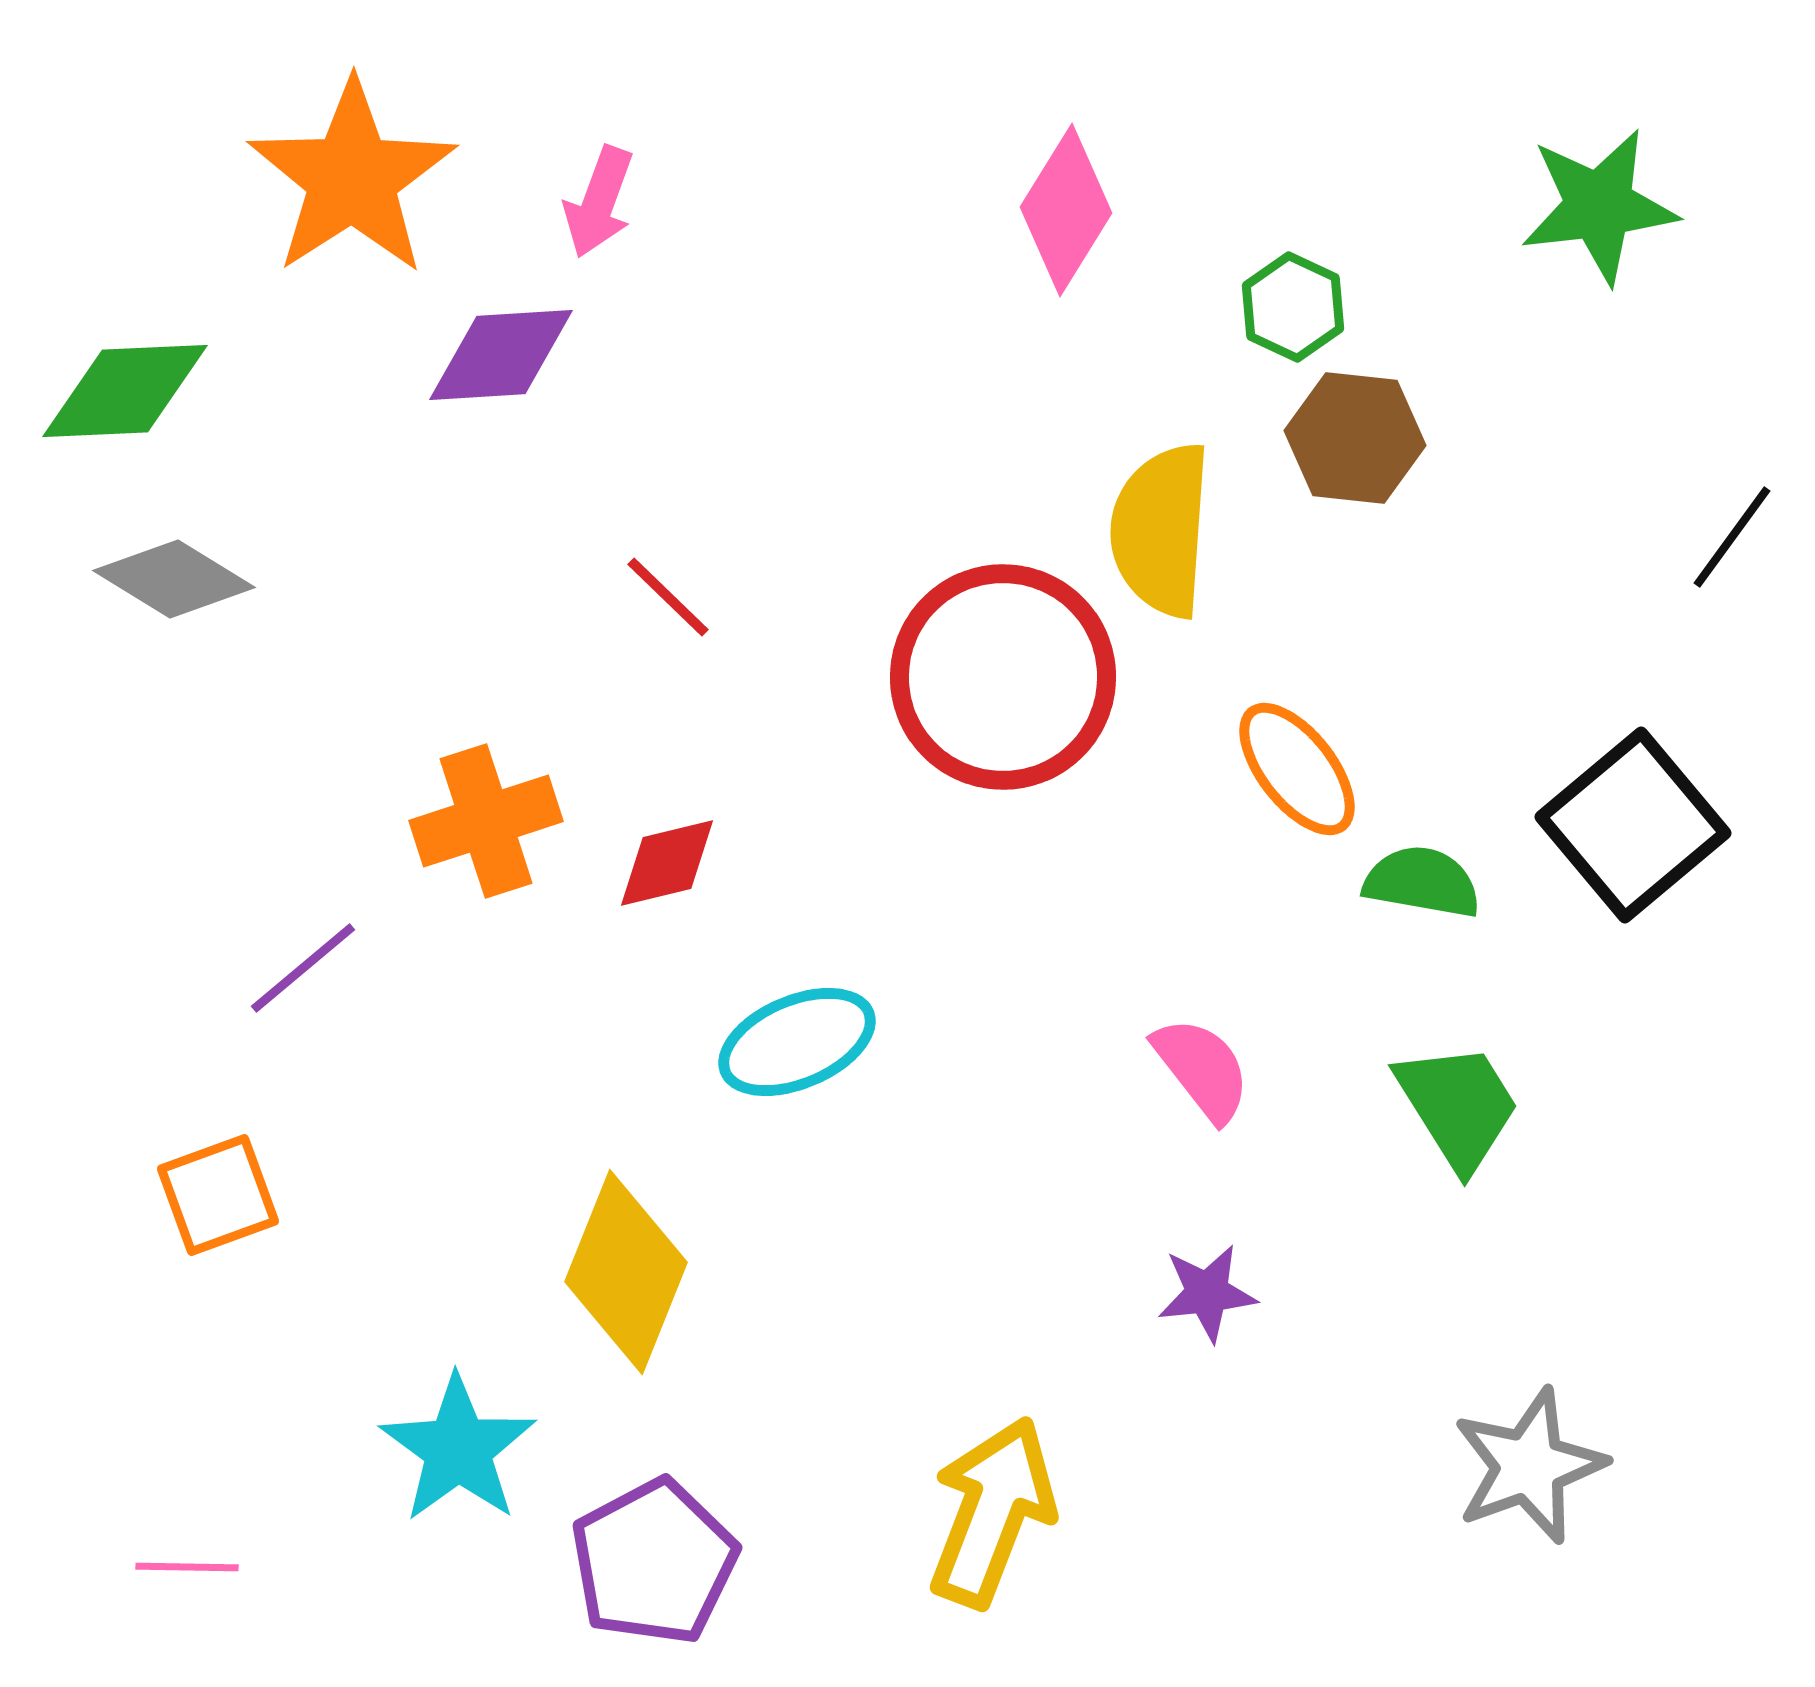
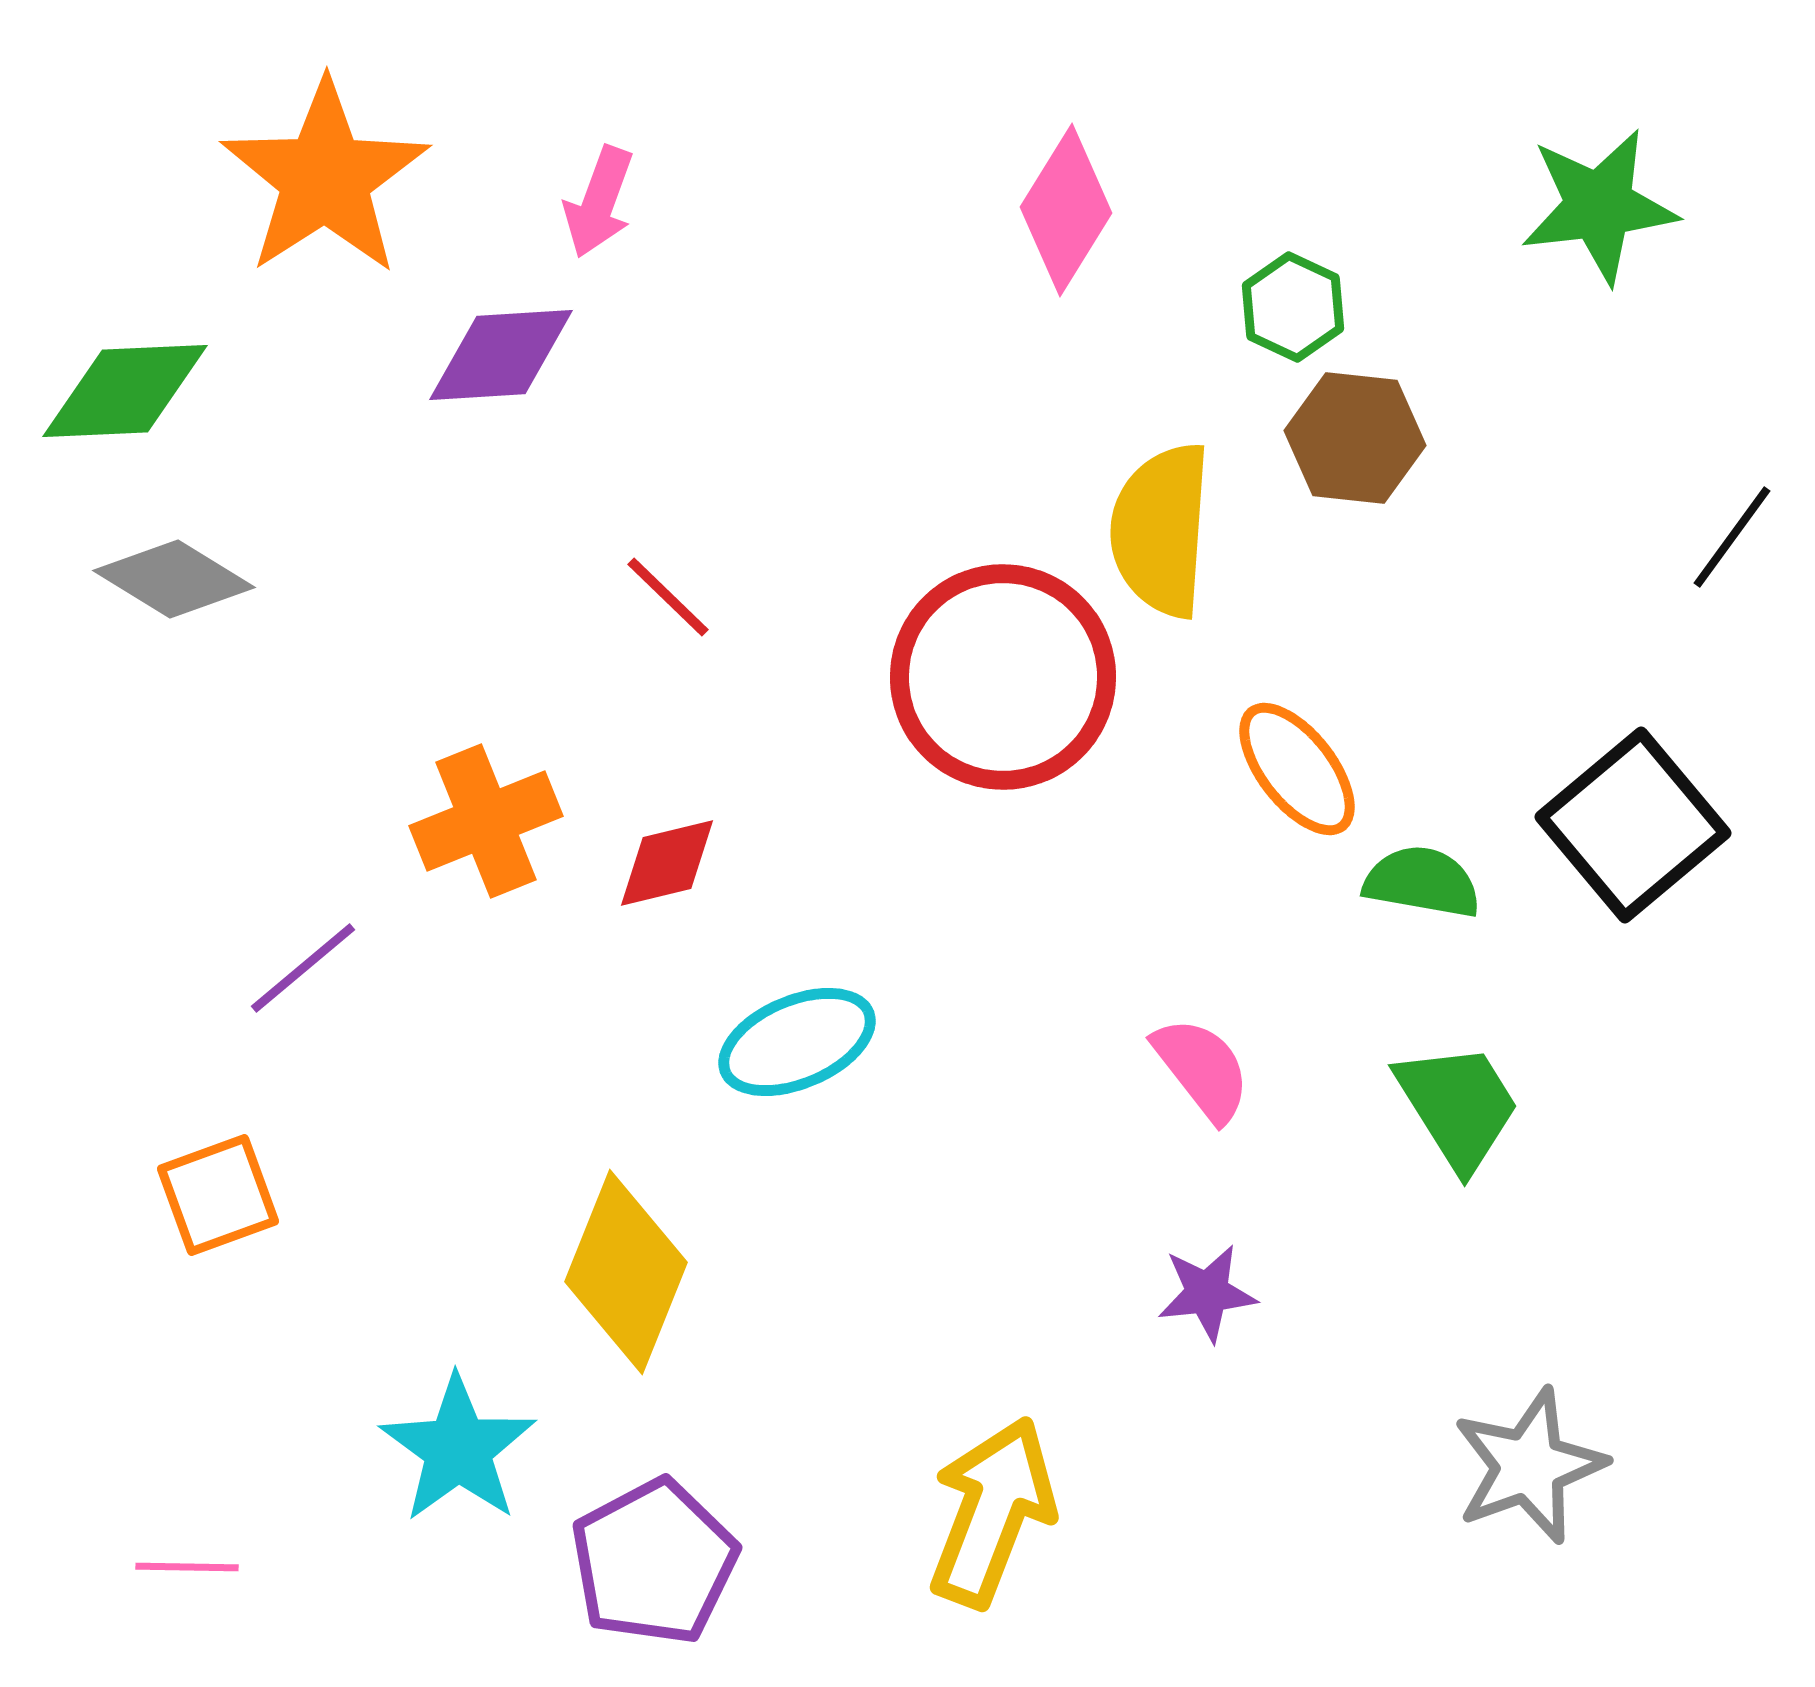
orange star: moved 27 px left
orange cross: rotated 4 degrees counterclockwise
